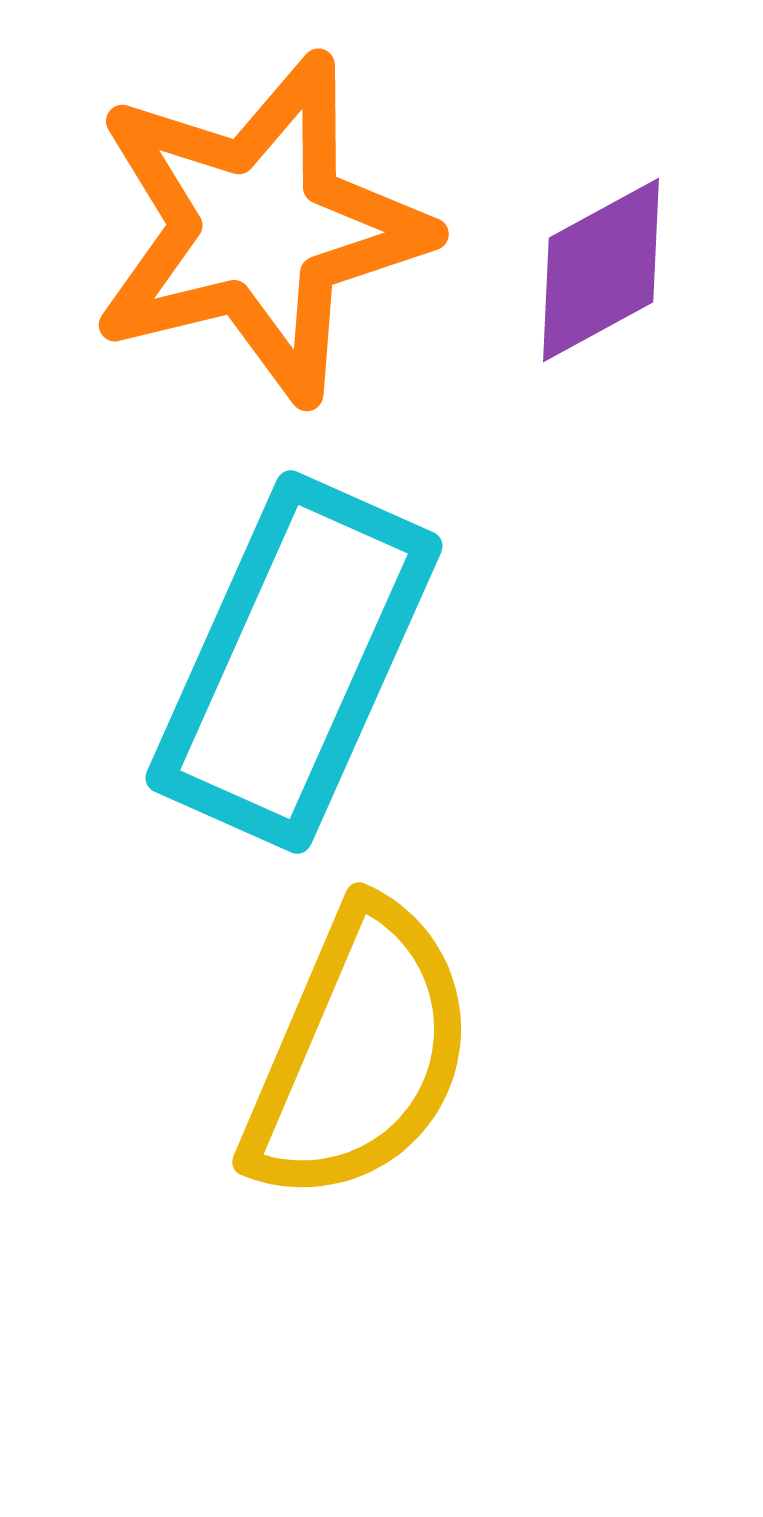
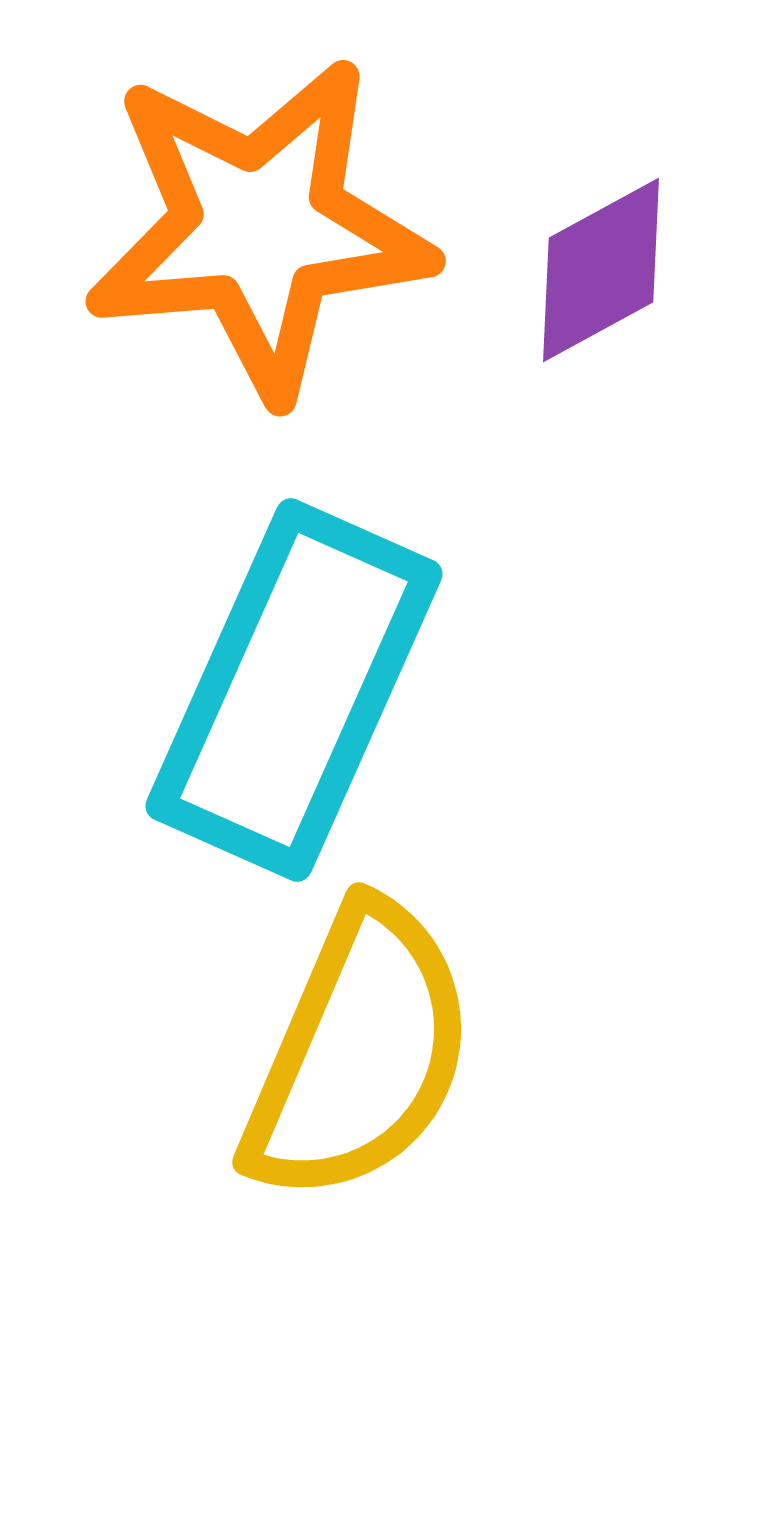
orange star: rotated 9 degrees clockwise
cyan rectangle: moved 28 px down
